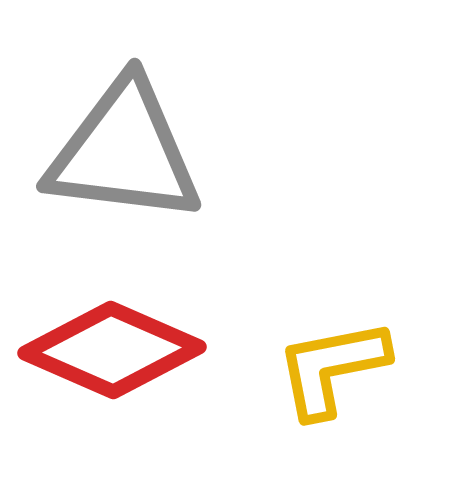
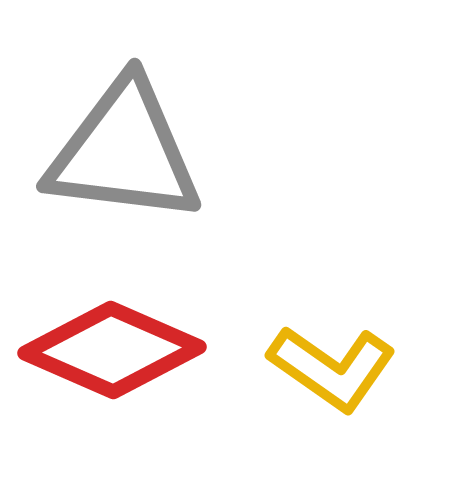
yellow L-shape: rotated 134 degrees counterclockwise
